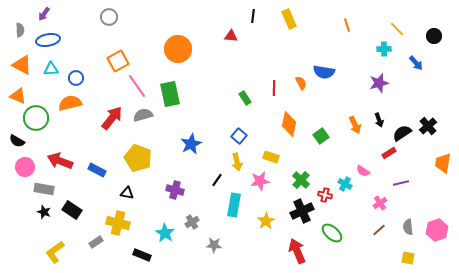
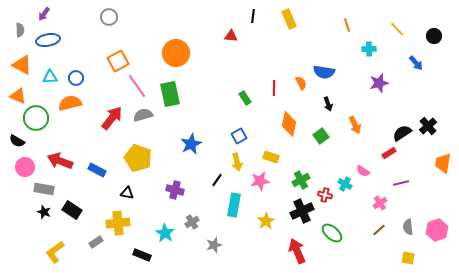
orange circle at (178, 49): moved 2 px left, 4 px down
cyan cross at (384, 49): moved 15 px left
cyan triangle at (51, 69): moved 1 px left, 8 px down
black arrow at (379, 120): moved 51 px left, 16 px up
blue square at (239, 136): rotated 21 degrees clockwise
green cross at (301, 180): rotated 18 degrees clockwise
yellow cross at (118, 223): rotated 20 degrees counterclockwise
gray star at (214, 245): rotated 21 degrees counterclockwise
